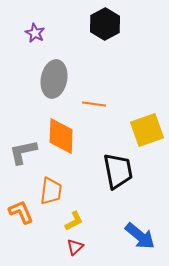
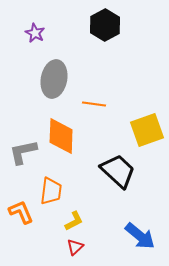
black hexagon: moved 1 px down
black trapezoid: rotated 36 degrees counterclockwise
